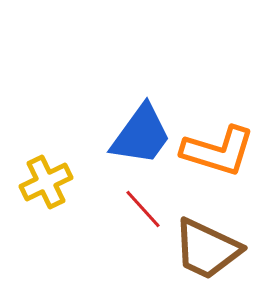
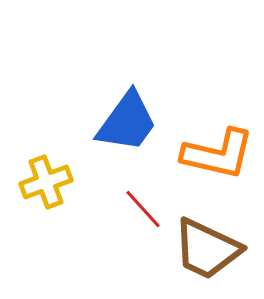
blue trapezoid: moved 14 px left, 13 px up
orange L-shape: moved 3 px down; rotated 4 degrees counterclockwise
yellow cross: rotated 6 degrees clockwise
